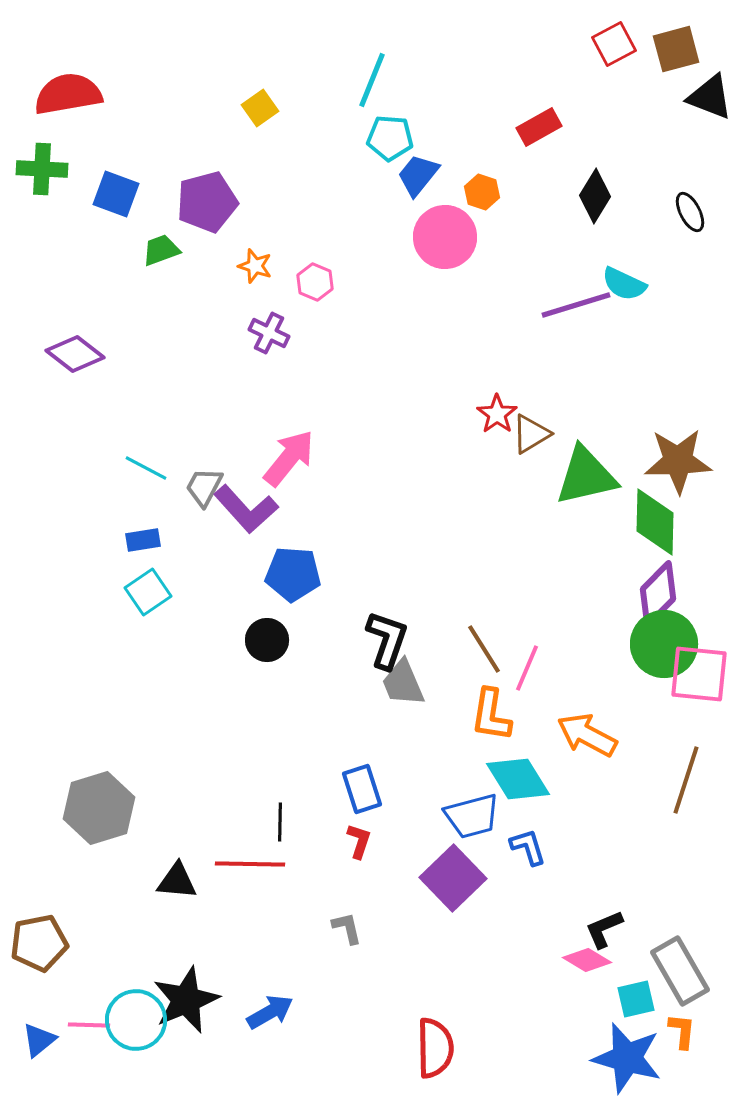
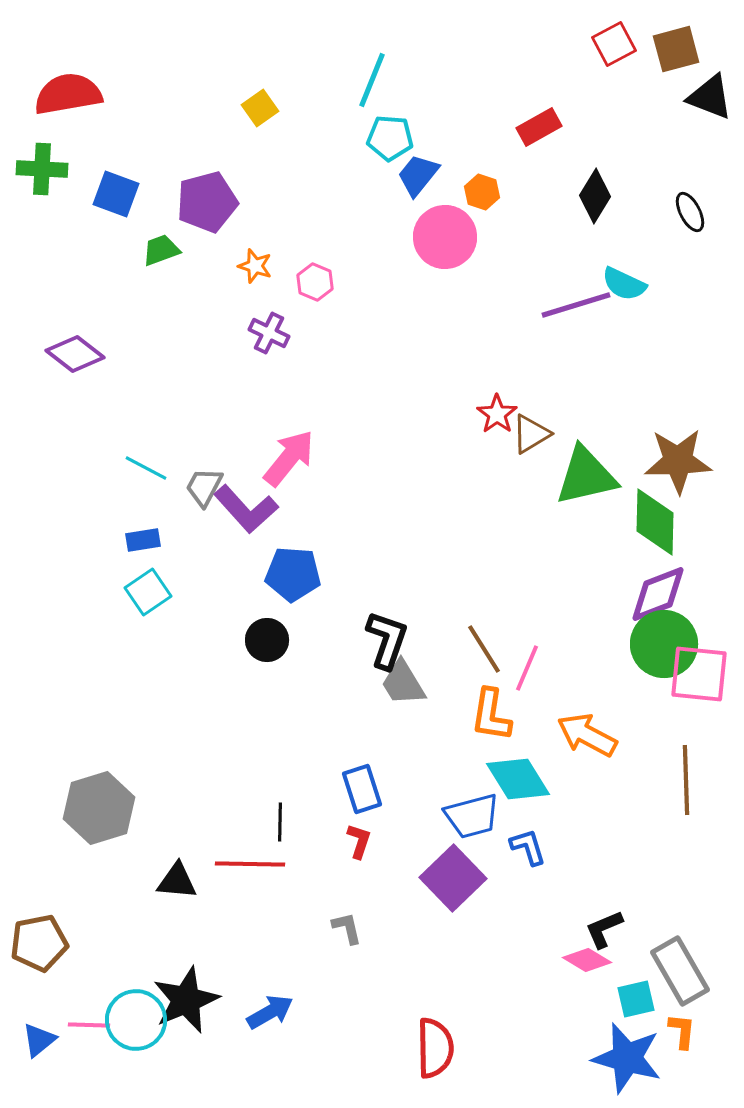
purple diamond at (658, 594): rotated 24 degrees clockwise
gray trapezoid at (403, 683): rotated 8 degrees counterclockwise
brown line at (686, 780): rotated 20 degrees counterclockwise
